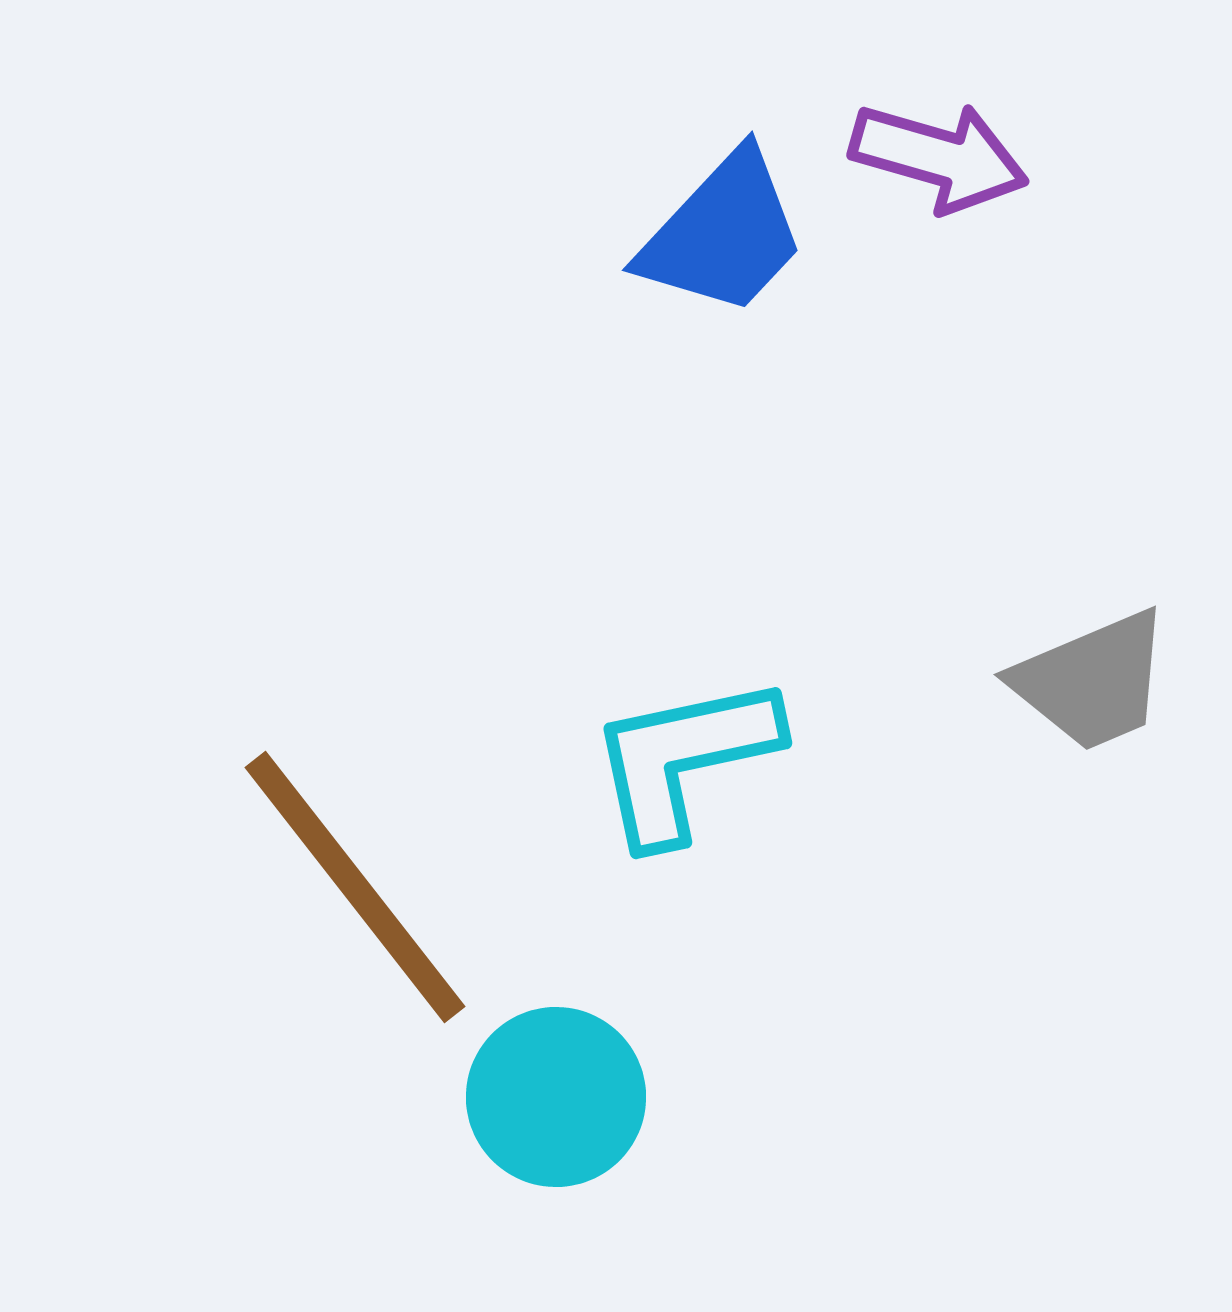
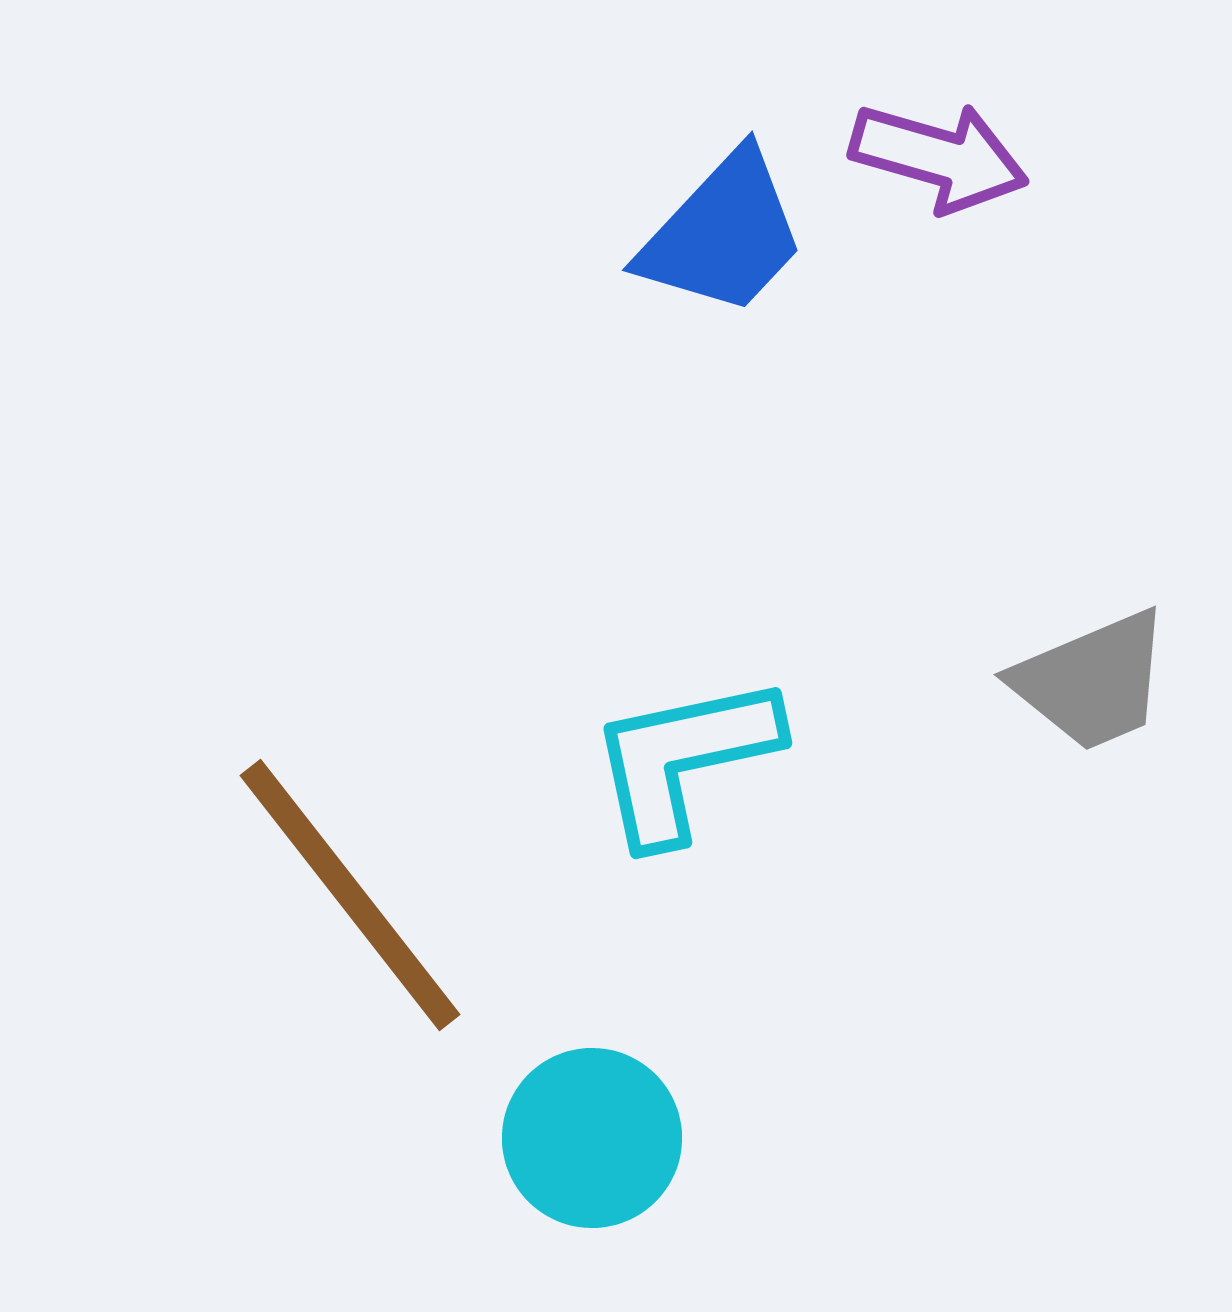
brown line: moved 5 px left, 8 px down
cyan circle: moved 36 px right, 41 px down
